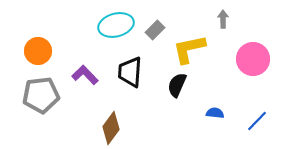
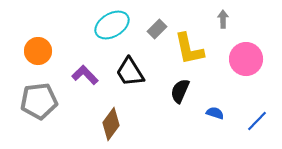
cyan ellipse: moved 4 px left; rotated 16 degrees counterclockwise
gray rectangle: moved 2 px right, 1 px up
yellow L-shape: rotated 90 degrees counterclockwise
pink circle: moved 7 px left
black trapezoid: rotated 36 degrees counterclockwise
black semicircle: moved 3 px right, 6 px down
gray pentagon: moved 2 px left, 6 px down
blue semicircle: rotated 12 degrees clockwise
brown diamond: moved 4 px up
